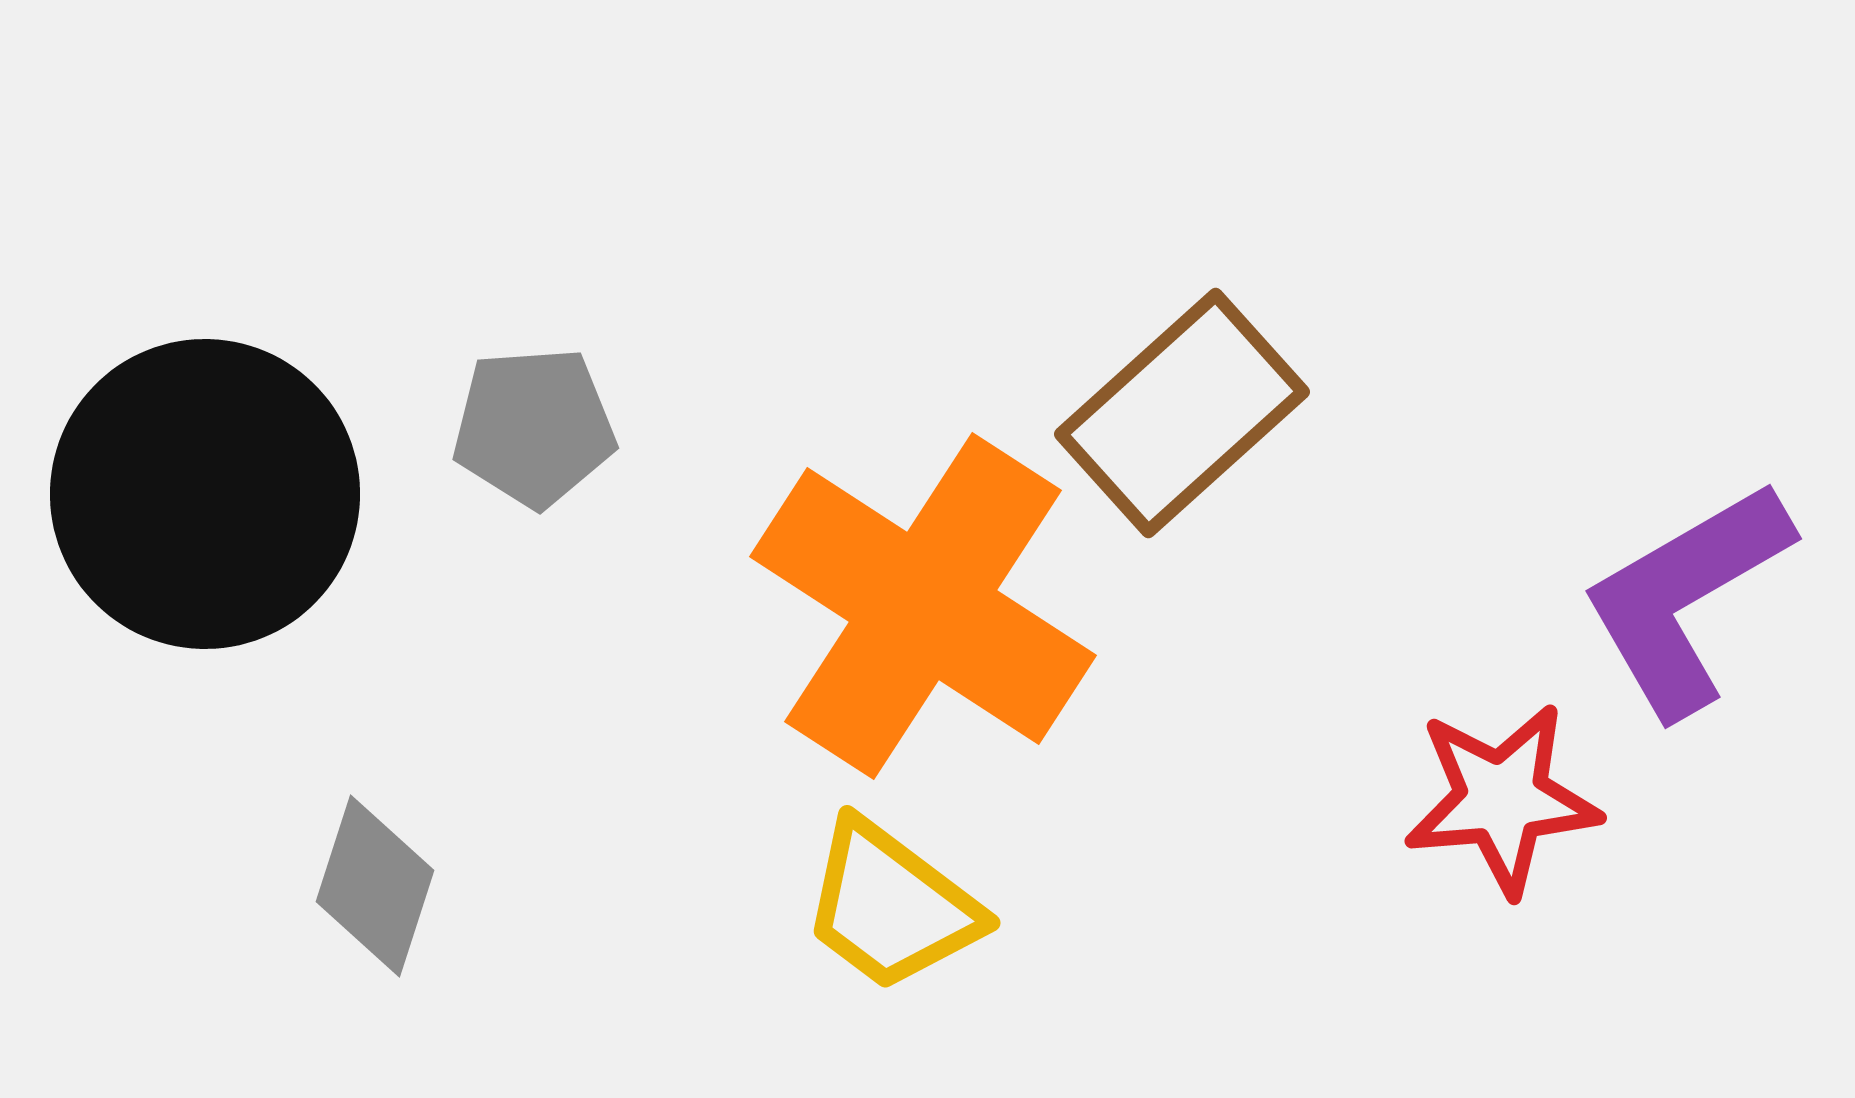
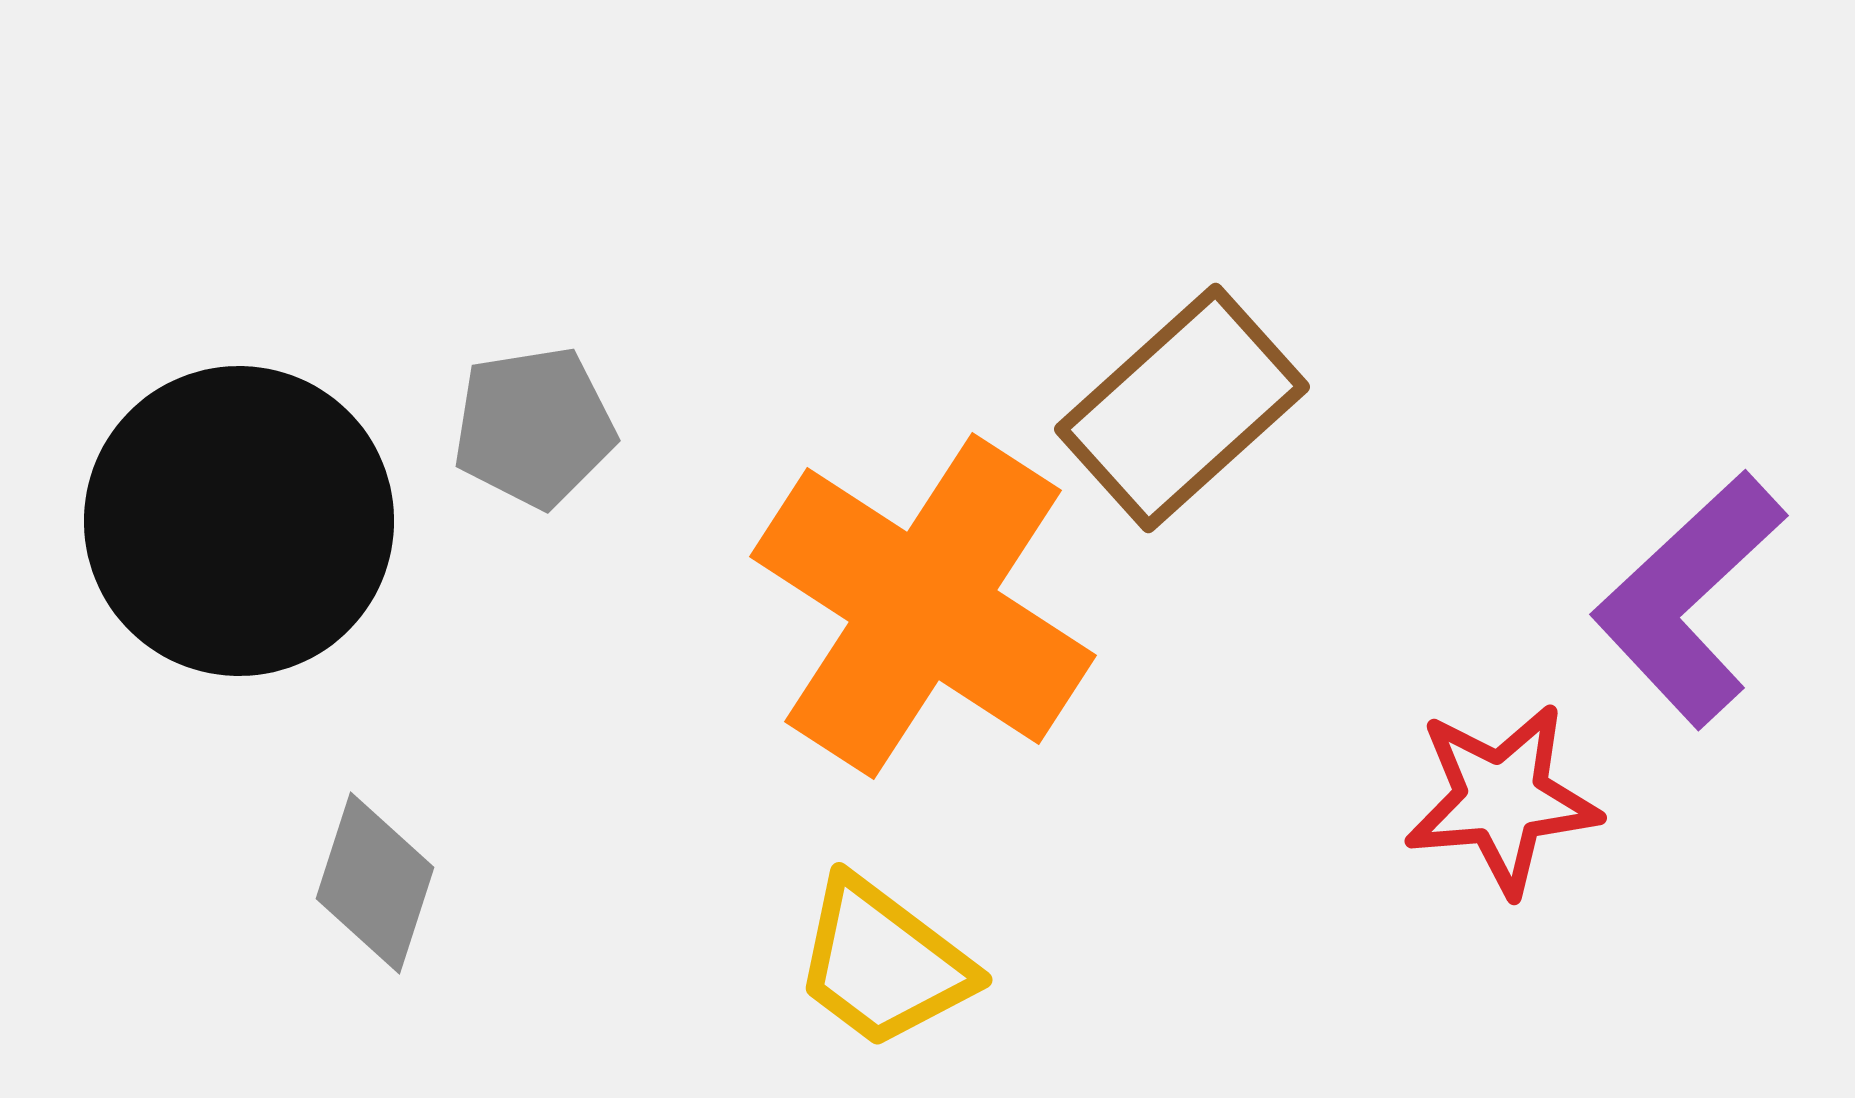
brown rectangle: moved 5 px up
gray pentagon: rotated 5 degrees counterclockwise
black circle: moved 34 px right, 27 px down
purple L-shape: moved 3 px right, 1 px down; rotated 13 degrees counterclockwise
gray diamond: moved 3 px up
yellow trapezoid: moved 8 px left, 57 px down
